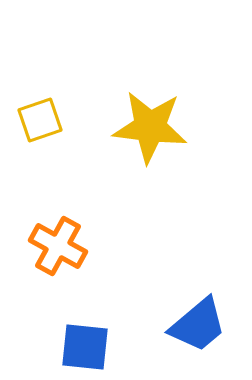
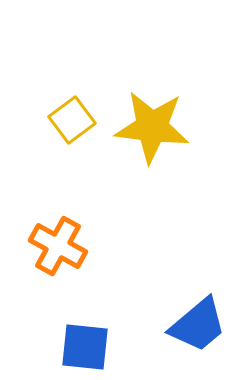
yellow square: moved 32 px right; rotated 18 degrees counterclockwise
yellow star: moved 2 px right
